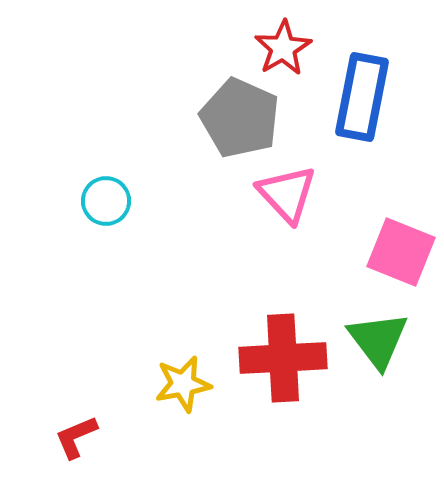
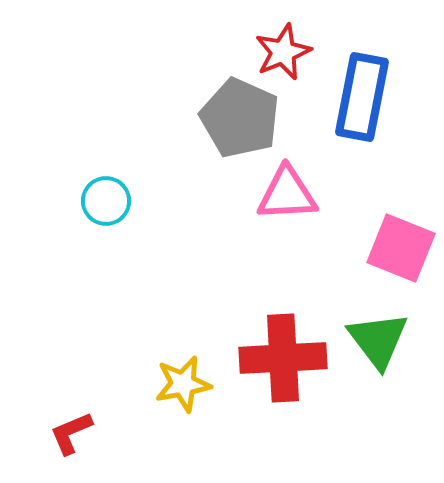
red star: moved 4 px down; rotated 8 degrees clockwise
pink triangle: rotated 50 degrees counterclockwise
pink square: moved 4 px up
red L-shape: moved 5 px left, 4 px up
